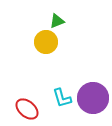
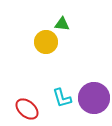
green triangle: moved 5 px right, 3 px down; rotated 28 degrees clockwise
purple circle: moved 1 px right
